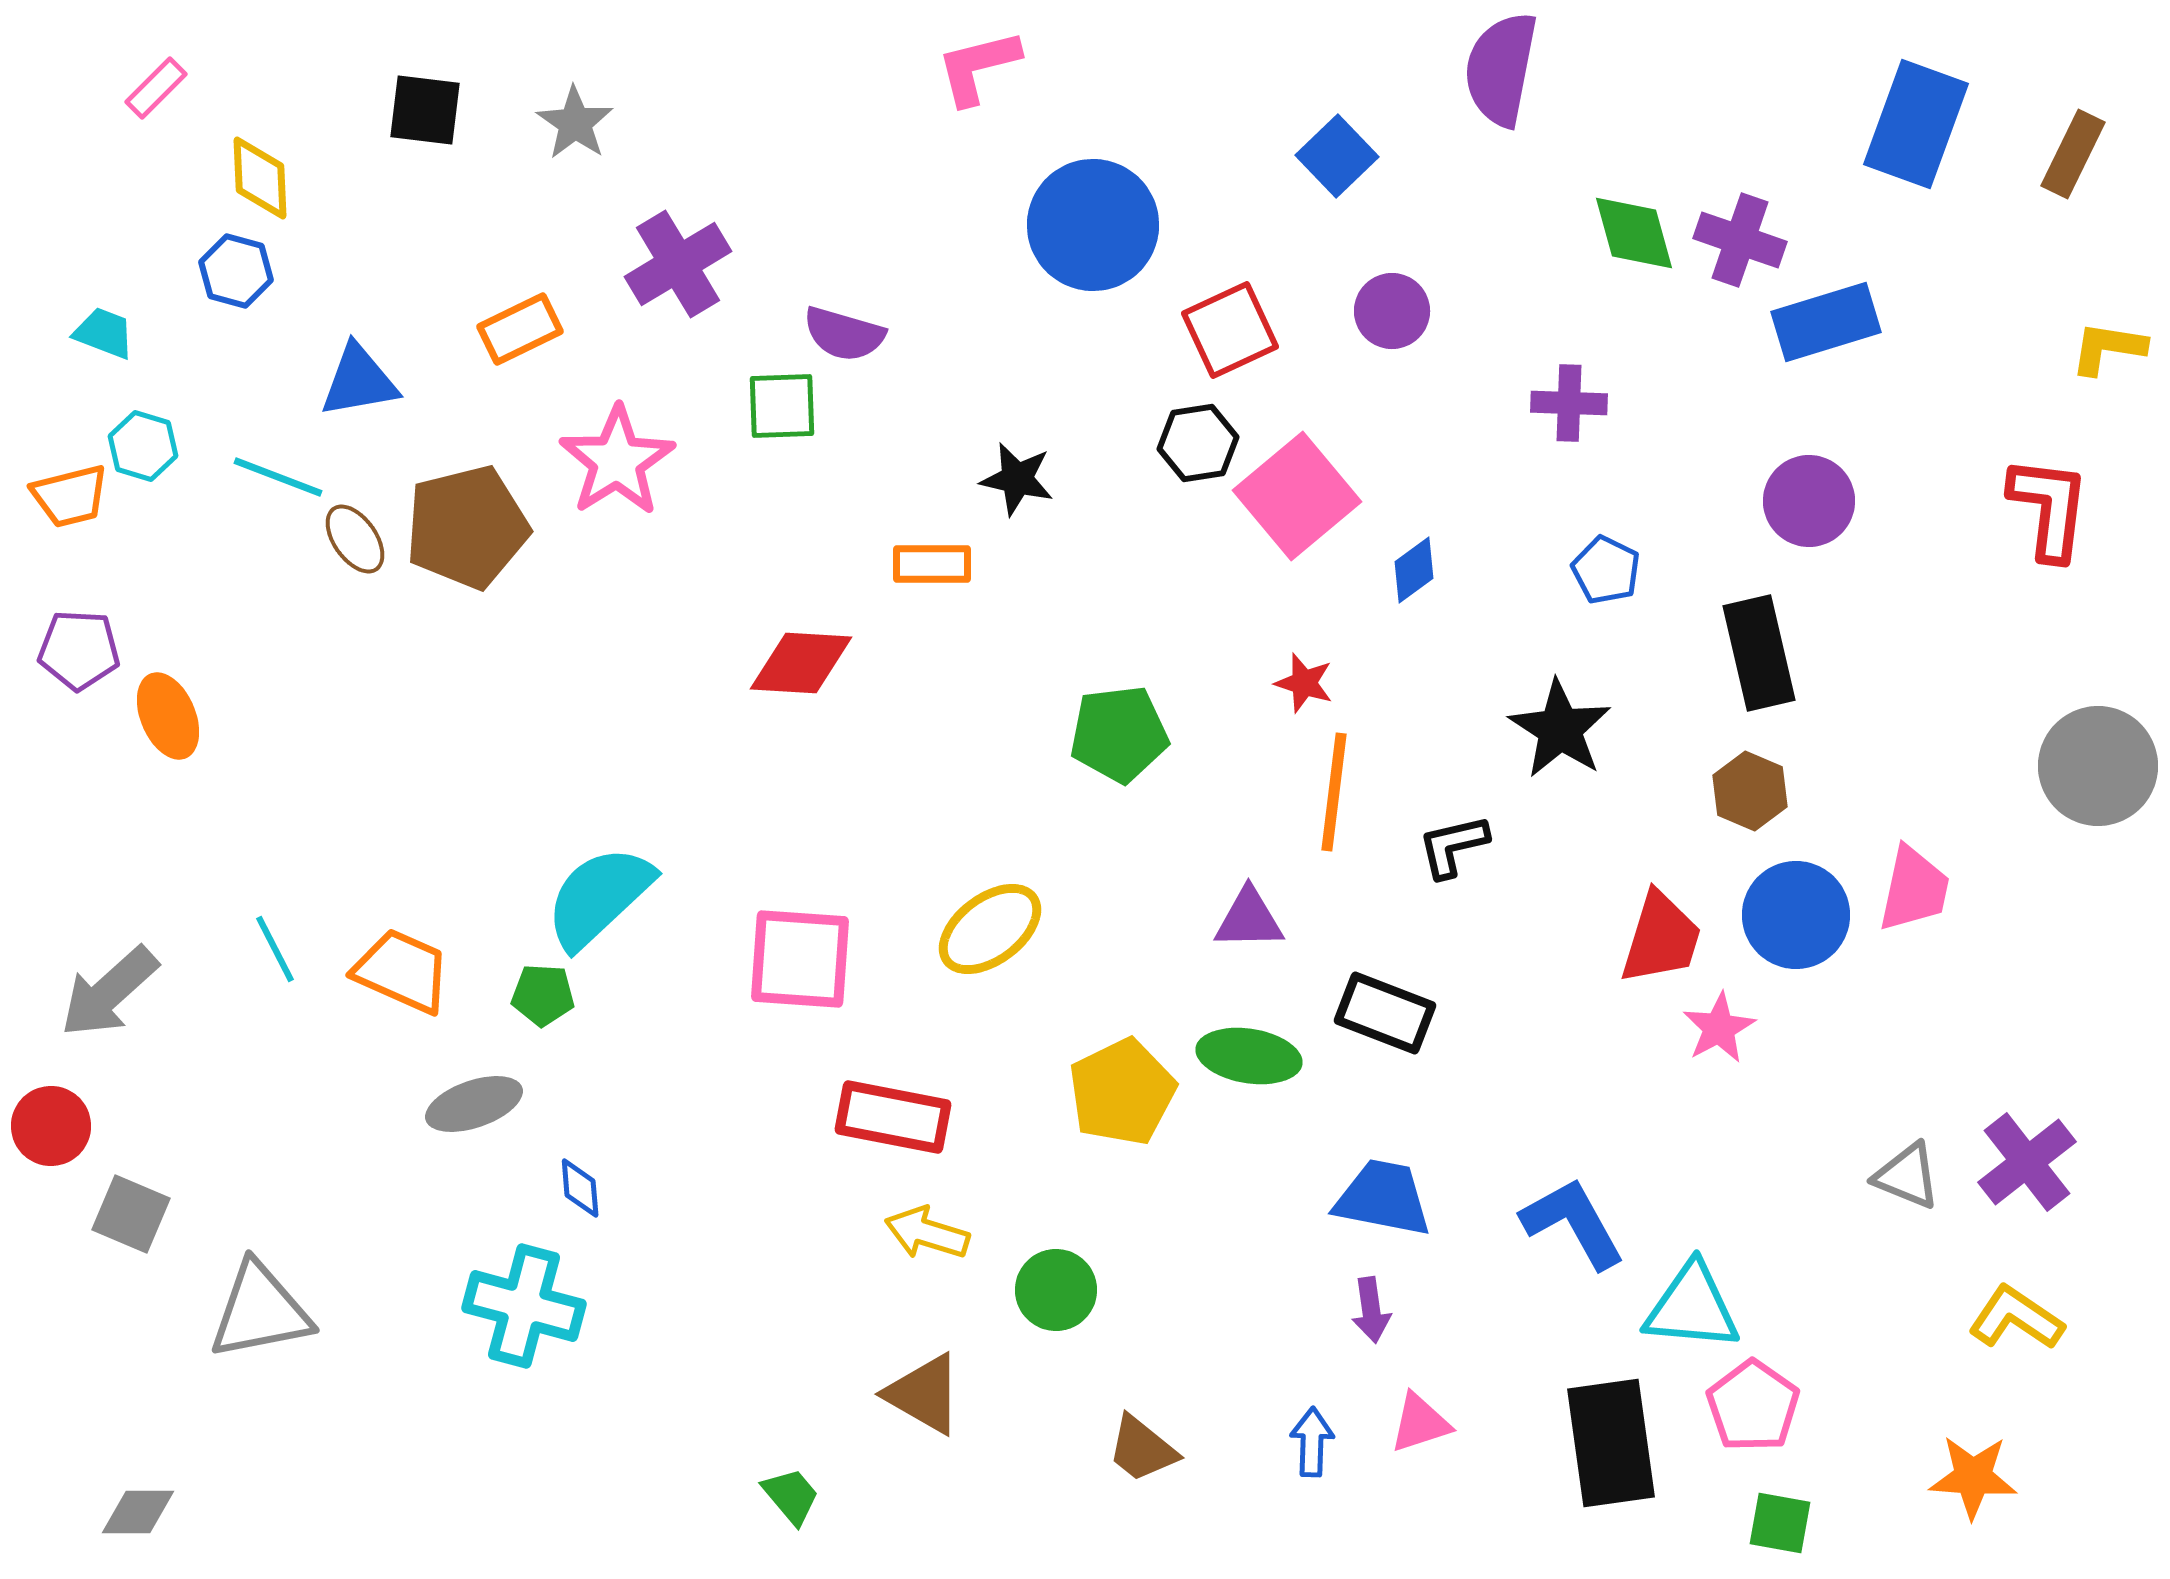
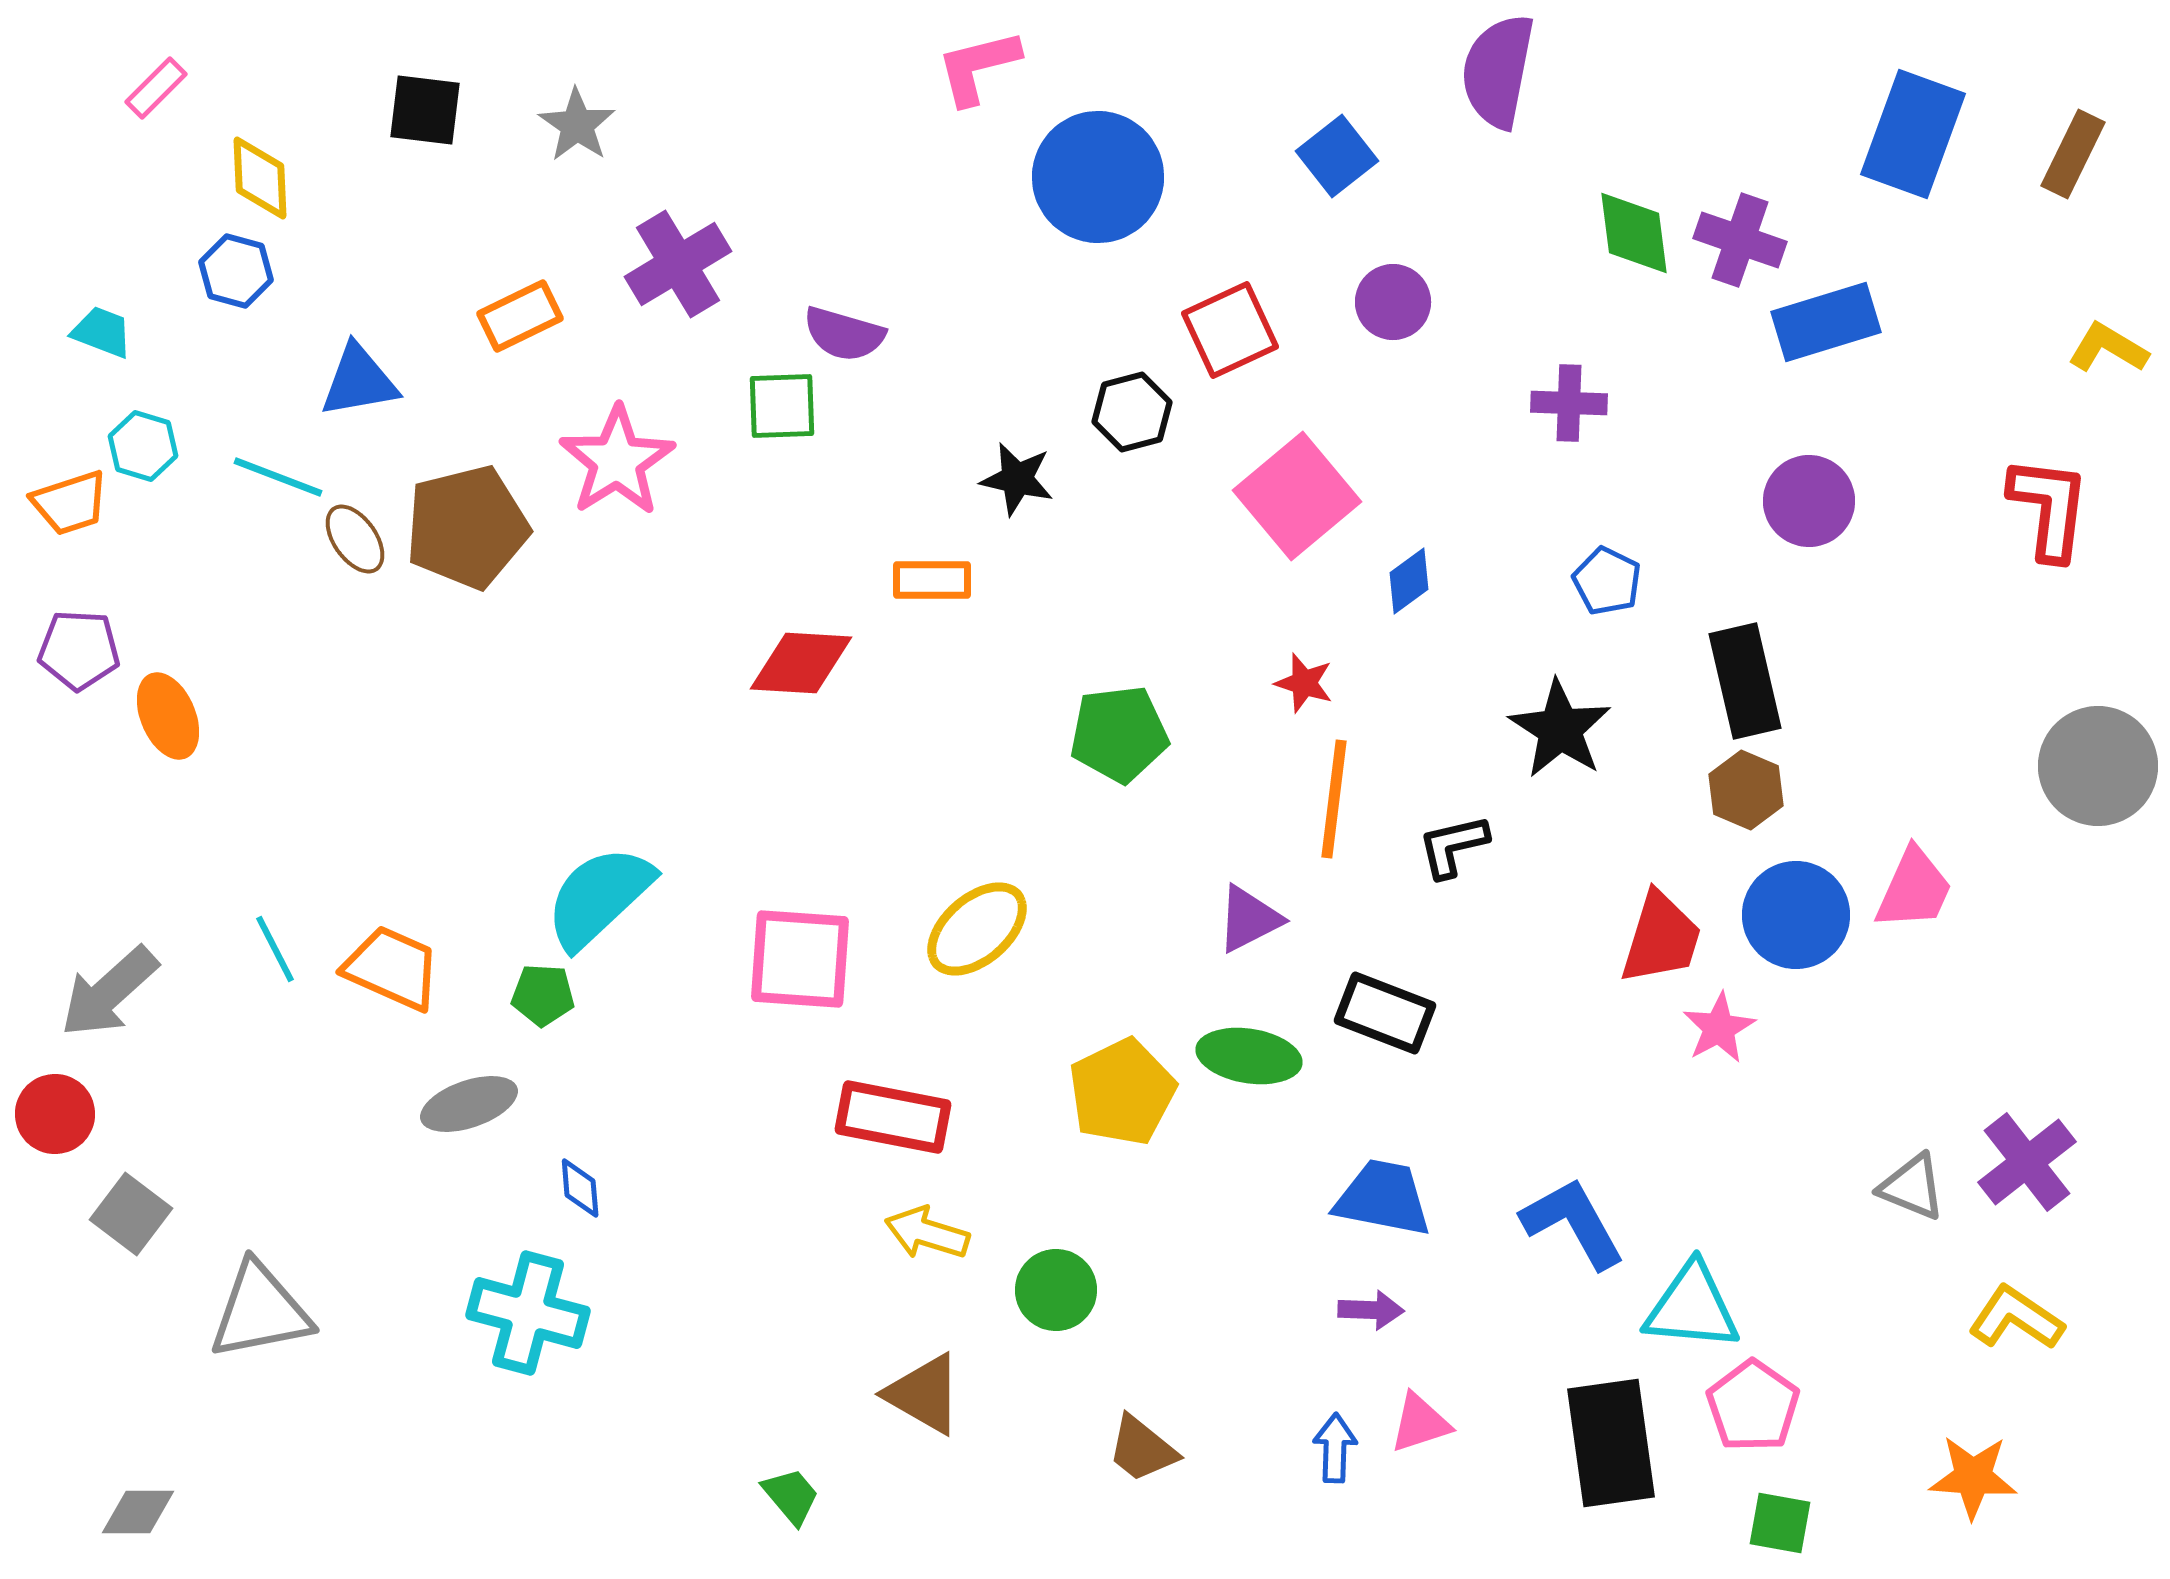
purple semicircle at (1501, 69): moved 3 px left, 2 px down
gray star at (575, 123): moved 2 px right, 2 px down
blue rectangle at (1916, 124): moved 3 px left, 10 px down
blue square at (1337, 156): rotated 6 degrees clockwise
blue circle at (1093, 225): moved 5 px right, 48 px up
green diamond at (1634, 233): rotated 8 degrees clockwise
purple circle at (1392, 311): moved 1 px right, 9 px up
orange rectangle at (520, 329): moved 13 px up
cyan trapezoid at (104, 333): moved 2 px left, 1 px up
yellow L-shape at (2108, 348): rotated 22 degrees clockwise
black hexagon at (1198, 443): moved 66 px left, 31 px up; rotated 6 degrees counterclockwise
orange trapezoid at (70, 496): moved 7 px down; rotated 4 degrees counterclockwise
orange rectangle at (932, 564): moved 16 px down
blue diamond at (1414, 570): moved 5 px left, 11 px down
blue pentagon at (1606, 570): moved 1 px right, 11 px down
black rectangle at (1759, 653): moved 14 px left, 28 px down
brown hexagon at (1750, 791): moved 4 px left, 1 px up
orange line at (1334, 792): moved 7 px down
pink trapezoid at (1914, 889): rotated 12 degrees clockwise
purple triangle at (1249, 919): rotated 26 degrees counterclockwise
yellow ellipse at (990, 929): moved 13 px left; rotated 4 degrees counterclockwise
orange trapezoid at (402, 971): moved 10 px left, 3 px up
gray ellipse at (474, 1104): moved 5 px left
red circle at (51, 1126): moved 4 px right, 12 px up
gray triangle at (1907, 1176): moved 5 px right, 11 px down
gray square at (131, 1214): rotated 14 degrees clockwise
cyan cross at (524, 1306): moved 4 px right, 7 px down
purple arrow at (1371, 1310): rotated 80 degrees counterclockwise
blue arrow at (1312, 1442): moved 23 px right, 6 px down
